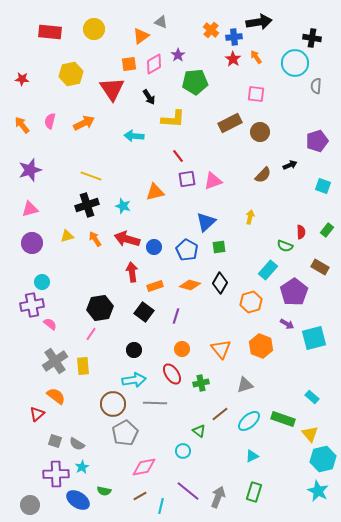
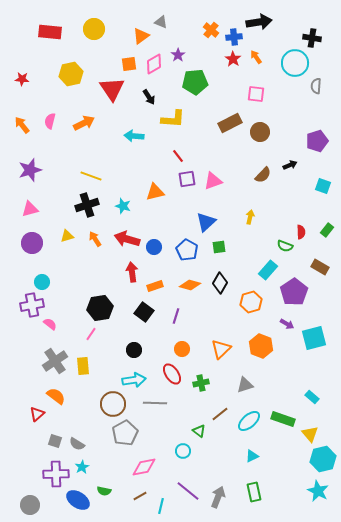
orange triangle at (221, 349): rotated 25 degrees clockwise
green rectangle at (254, 492): rotated 30 degrees counterclockwise
